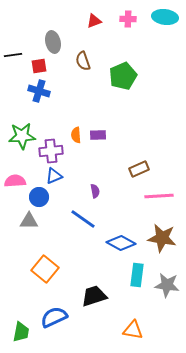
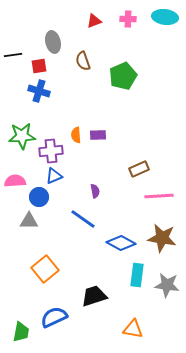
orange square: rotated 12 degrees clockwise
orange triangle: moved 1 px up
